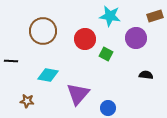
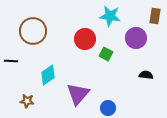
brown rectangle: rotated 63 degrees counterclockwise
brown circle: moved 10 px left
cyan diamond: rotated 45 degrees counterclockwise
